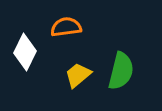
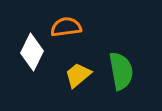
white diamond: moved 7 px right
green semicircle: rotated 24 degrees counterclockwise
